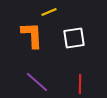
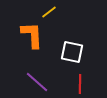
yellow line: rotated 14 degrees counterclockwise
white square: moved 2 px left, 14 px down; rotated 20 degrees clockwise
